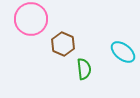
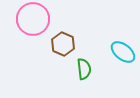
pink circle: moved 2 px right
